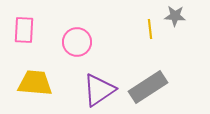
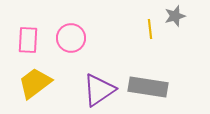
gray star: rotated 20 degrees counterclockwise
pink rectangle: moved 4 px right, 10 px down
pink circle: moved 6 px left, 4 px up
yellow trapezoid: rotated 42 degrees counterclockwise
gray rectangle: rotated 42 degrees clockwise
